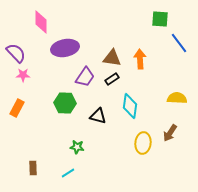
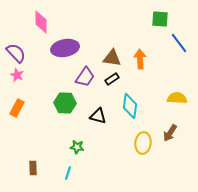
pink star: moved 6 px left; rotated 24 degrees clockwise
cyan line: rotated 40 degrees counterclockwise
